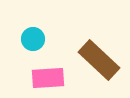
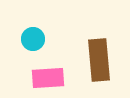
brown rectangle: rotated 42 degrees clockwise
